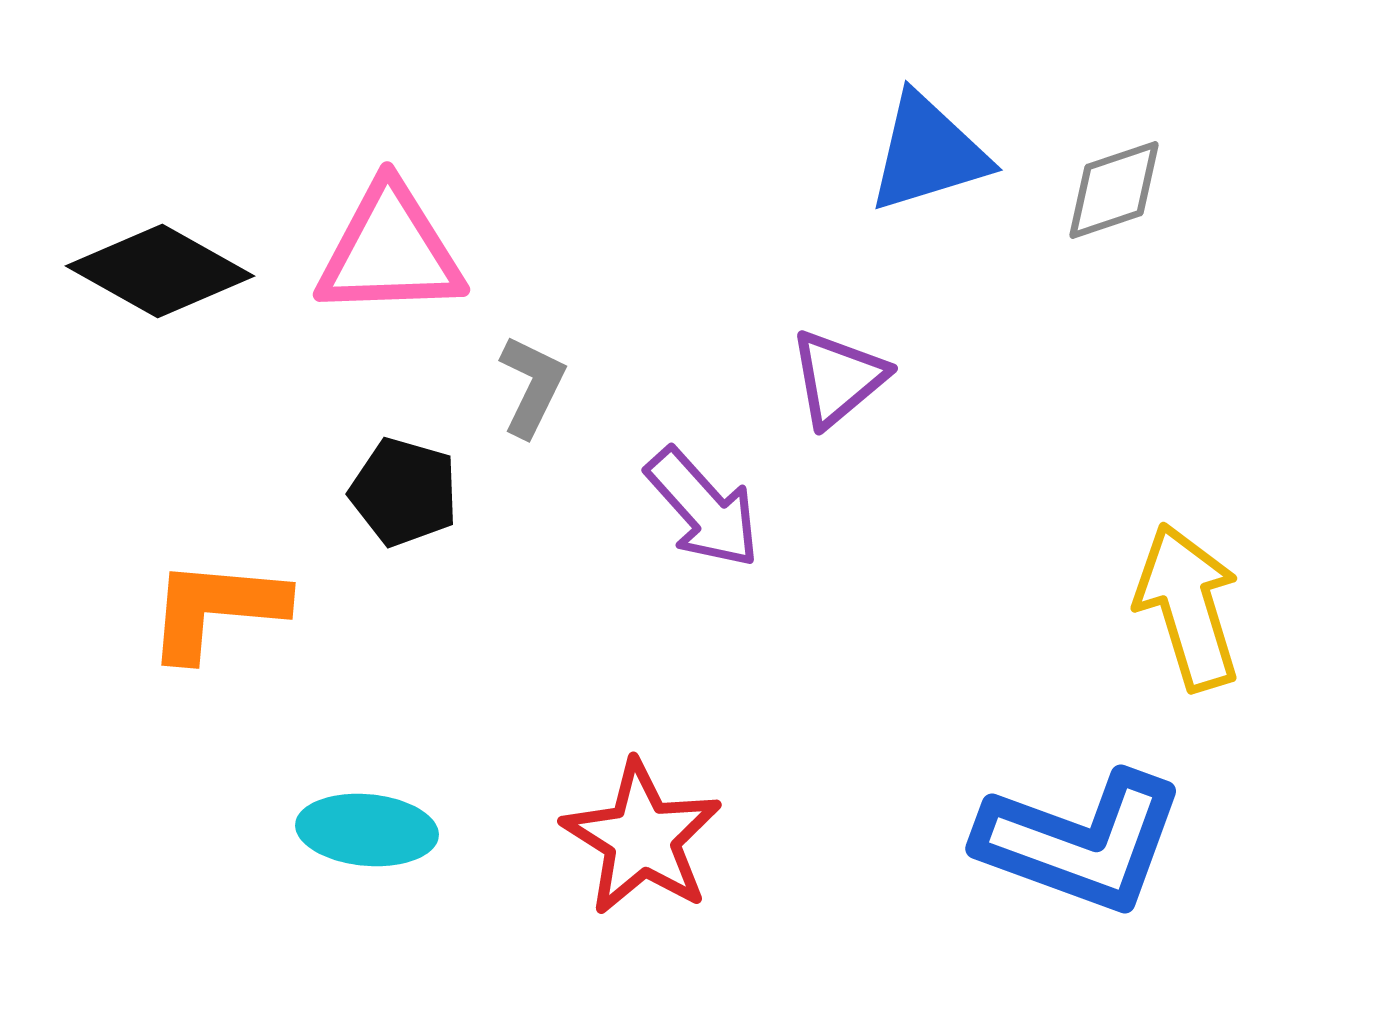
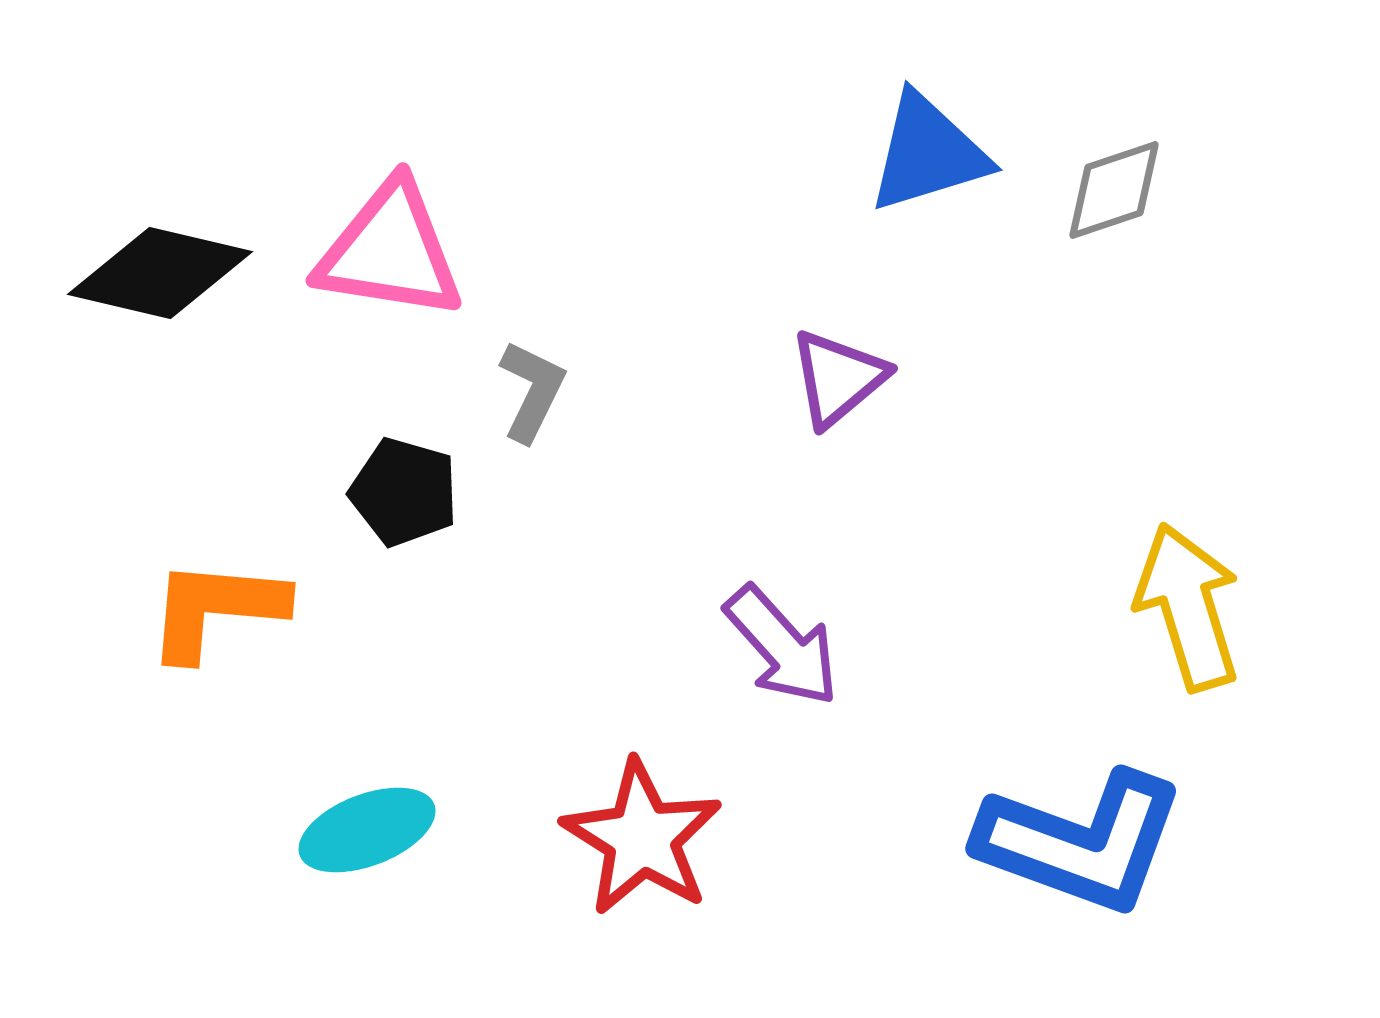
pink triangle: rotated 11 degrees clockwise
black diamond: moved 2 px down; rotated 16 degrees counterclockwise
gray L-shape: moved 5 px down
purple arrow: moved 79 px right, 138 px down
cyan ellipse: rotated 26 degrees counterclockwise
